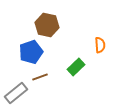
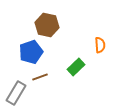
gray rectangle: rotated 20 degrees counterclockwise
